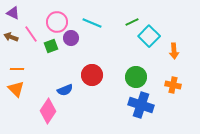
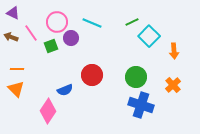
pink line: moved 1 px up
orange cross: rotated 35 degrees clockwise
